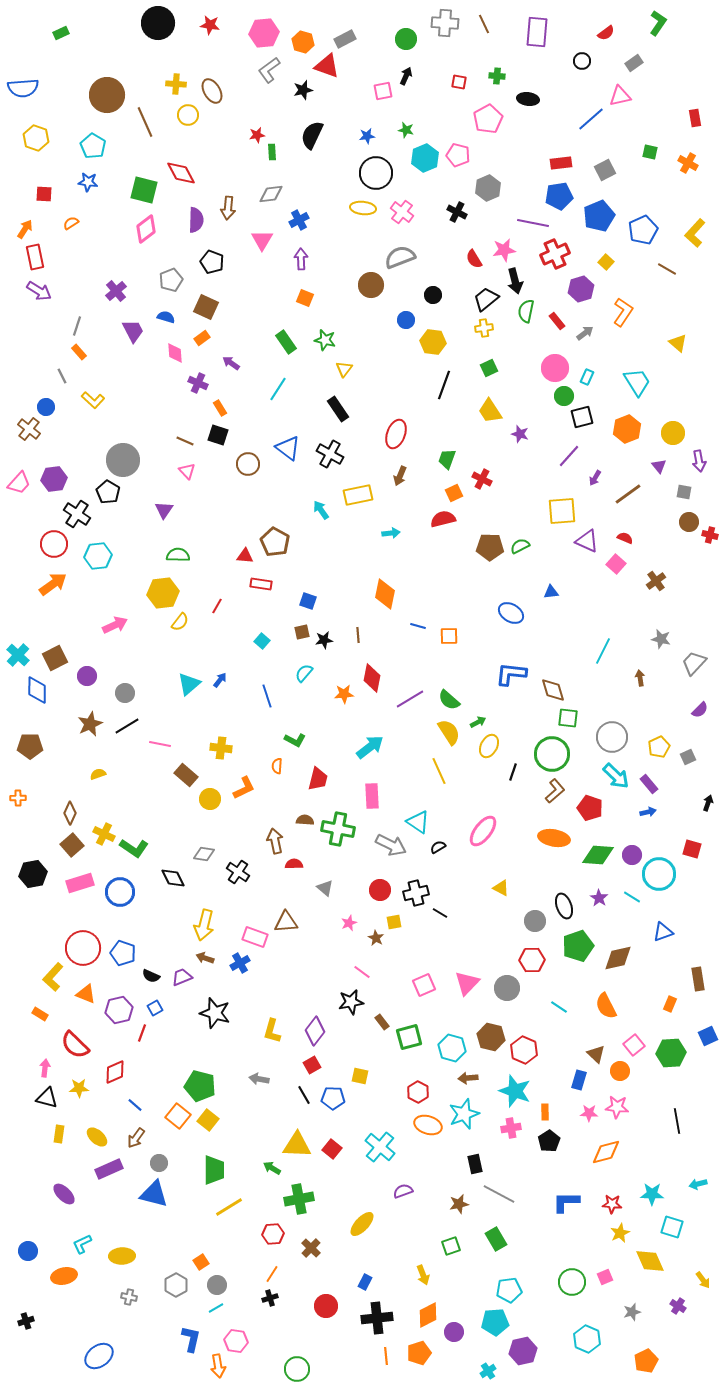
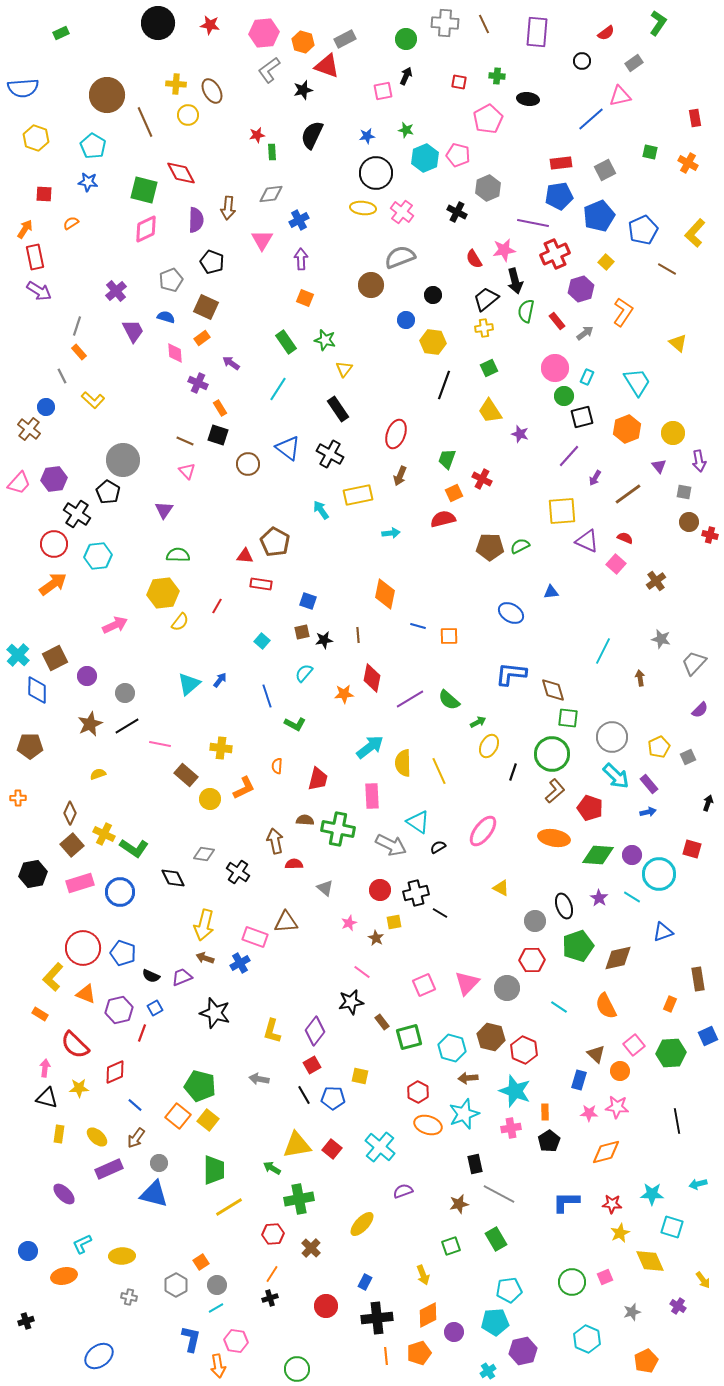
pink diamond at (146, 229): rotated 12 degrees clockwise
yellow semicircle at (449, 732): moved 46 px left, 31 px down; rotated 148 degrees counterclockwise
green L-shape at (295, 740): moved 16 px up
yellow triangle at (297, 1145): rotated 12 degrees counterclockwise
